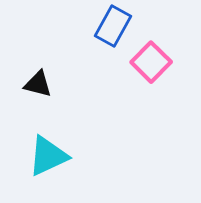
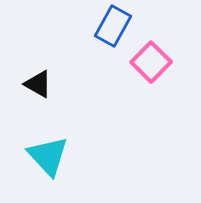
black triangle: rotated 16 degrees clockwise
cyan triangle: rotated 48 degrees counterclockwise
